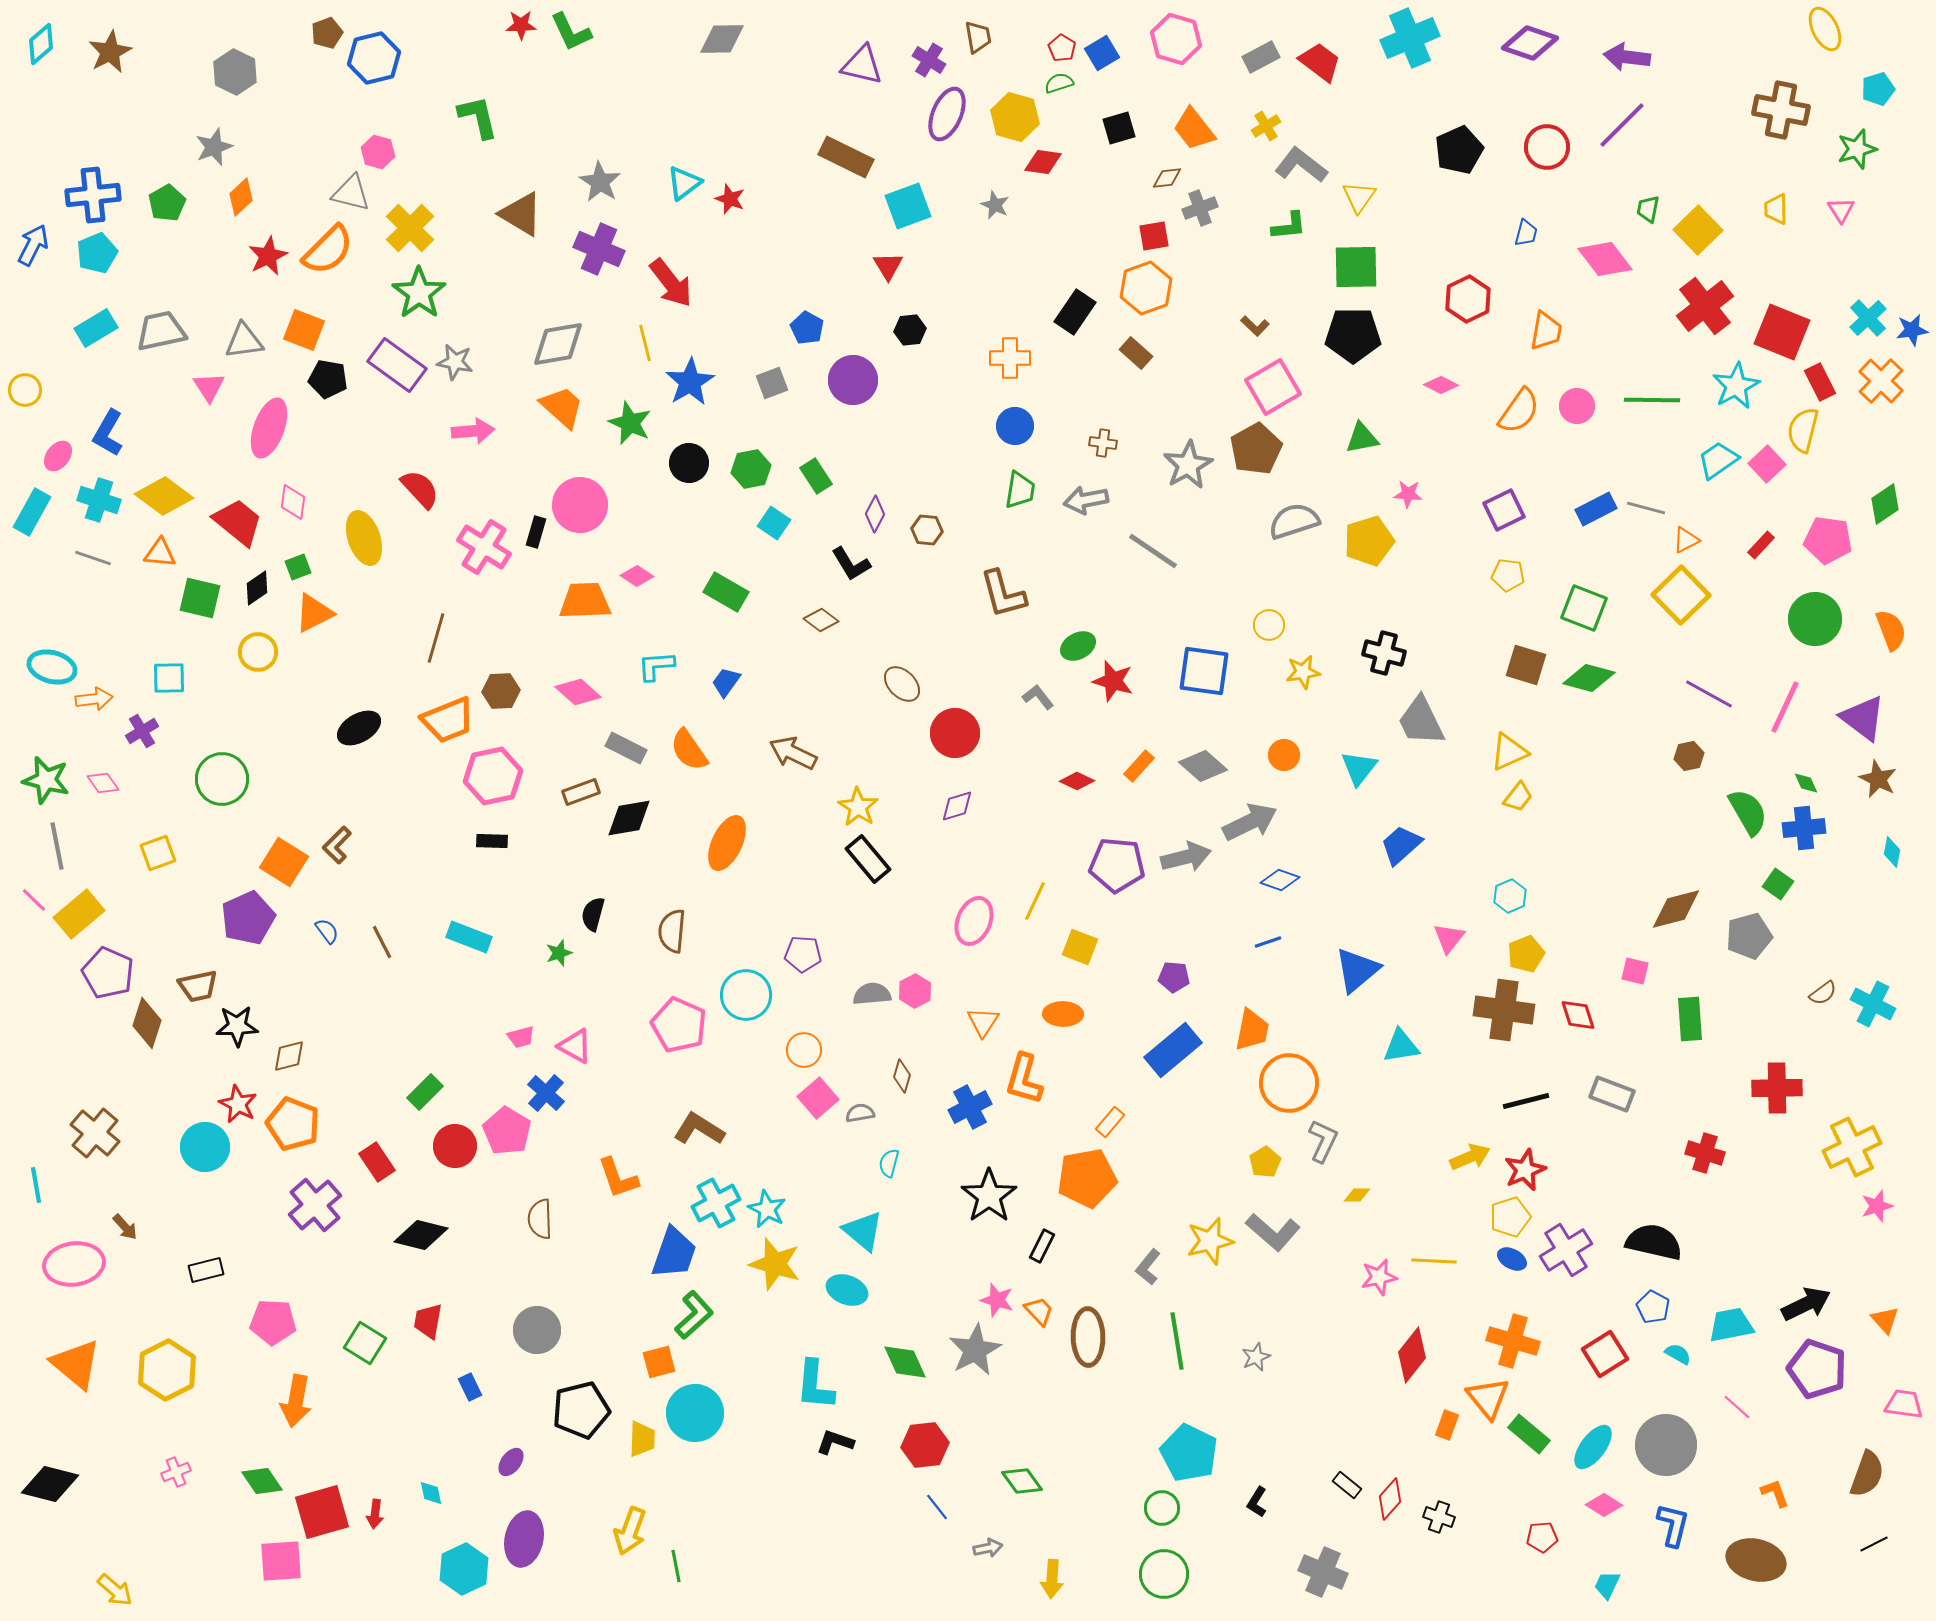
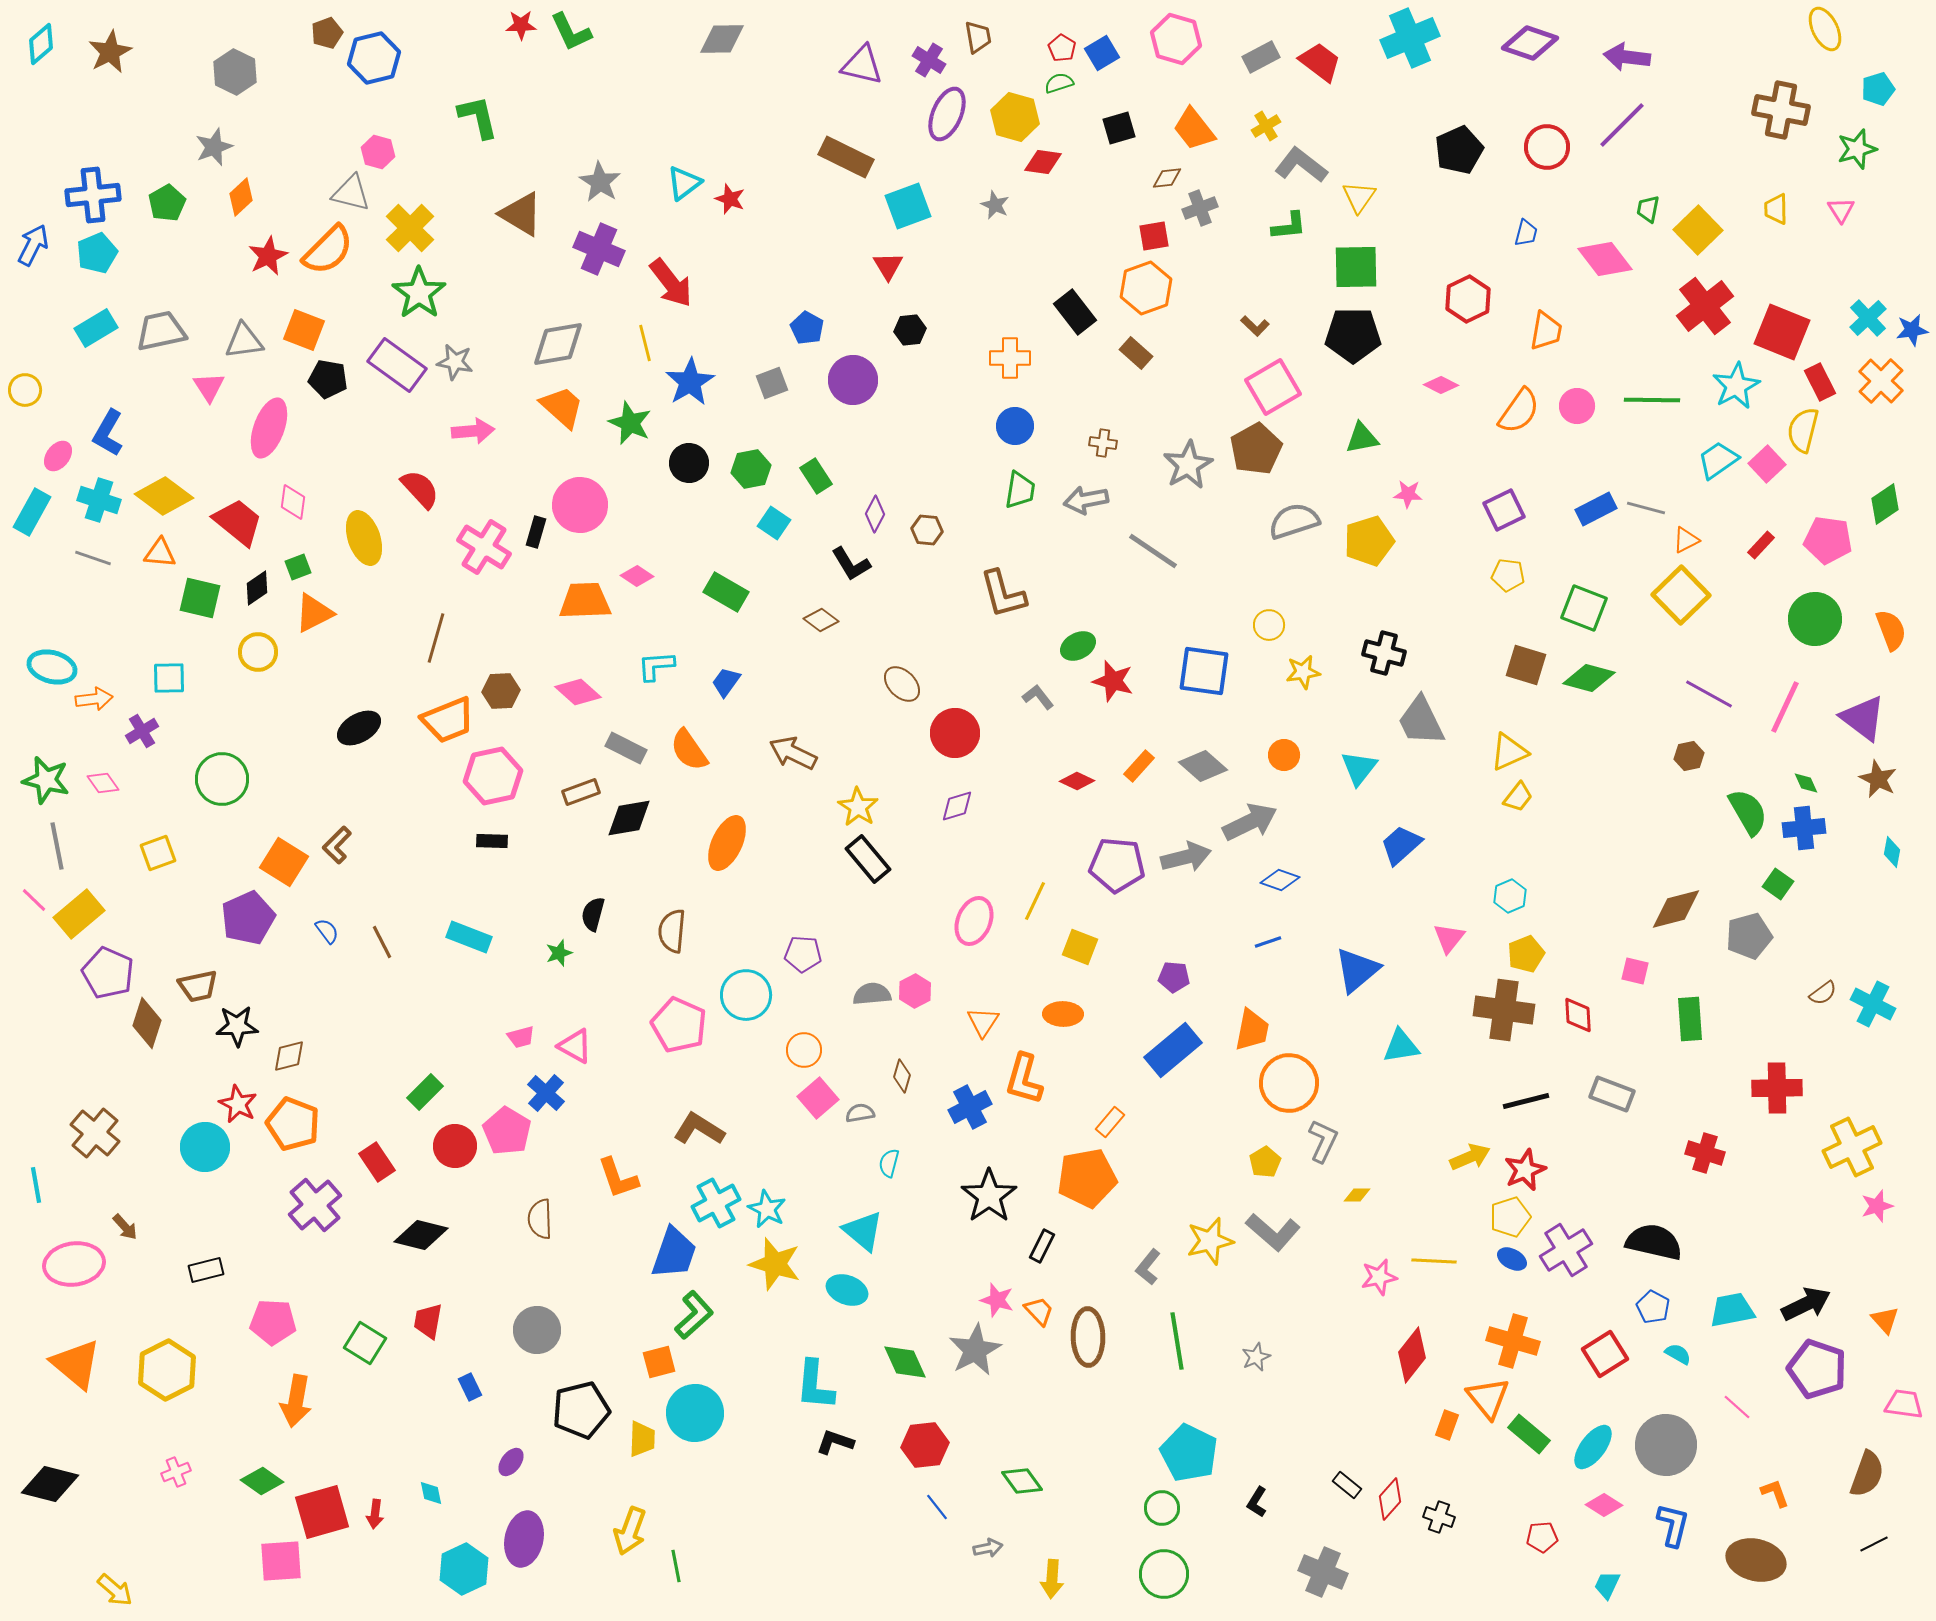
black rectangle at (1075, 312): rotated 72 degrees counterclockwise
red diamond at (1578, 1015): rotated 15 degrees clockwise
cyan trapezoid at (1731, 1325): moved 1 px right, 15 px up
green diamond at (262, 1481): rotated 21 degrees counterclockwise
